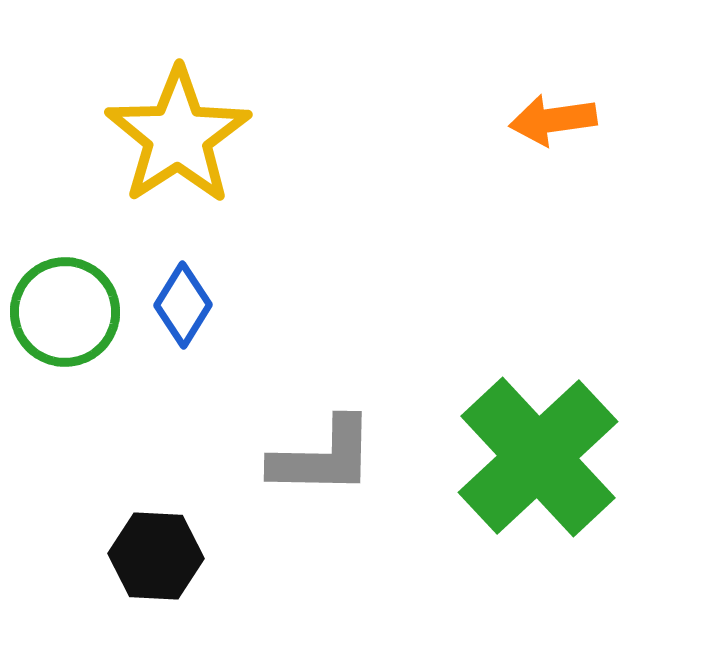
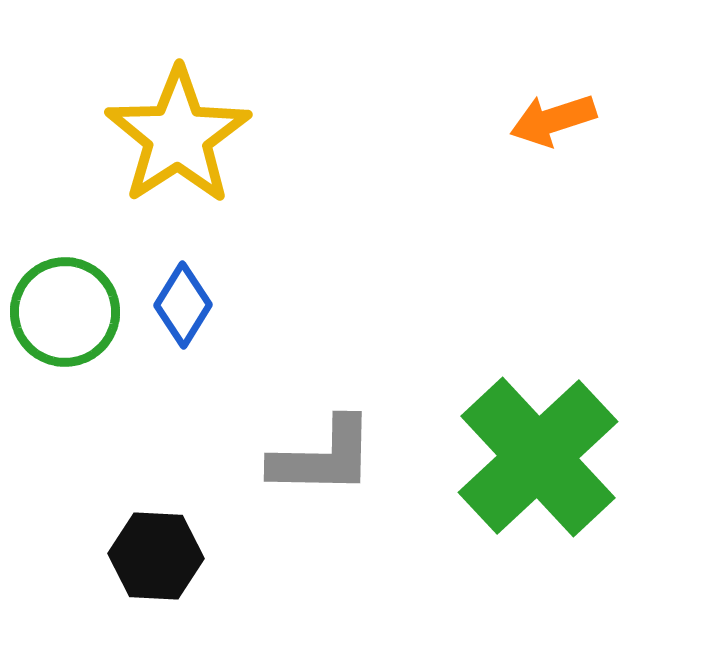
orange arrow: rotated 10 degrees counterclockwise
